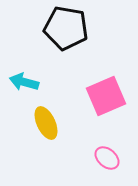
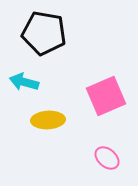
black pentagon: moved 22 px left, 5 px down
yellow ellipse: moved 2 px right, 3 px up; rotated 68 degrees counterclockwise
